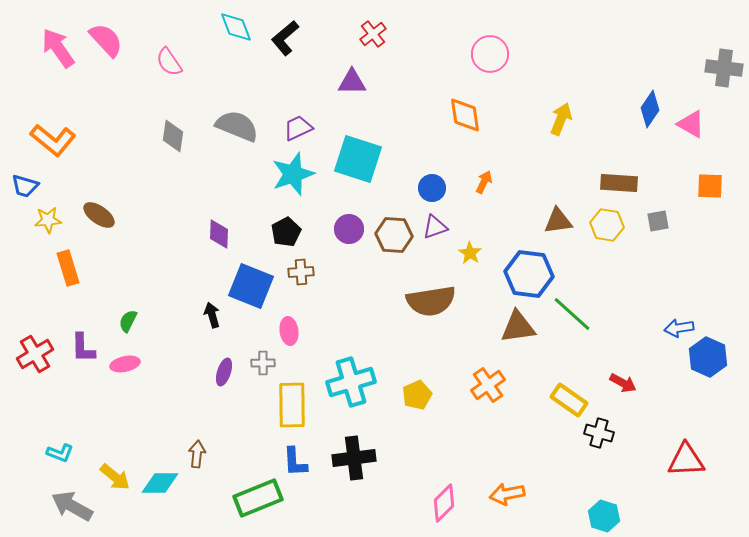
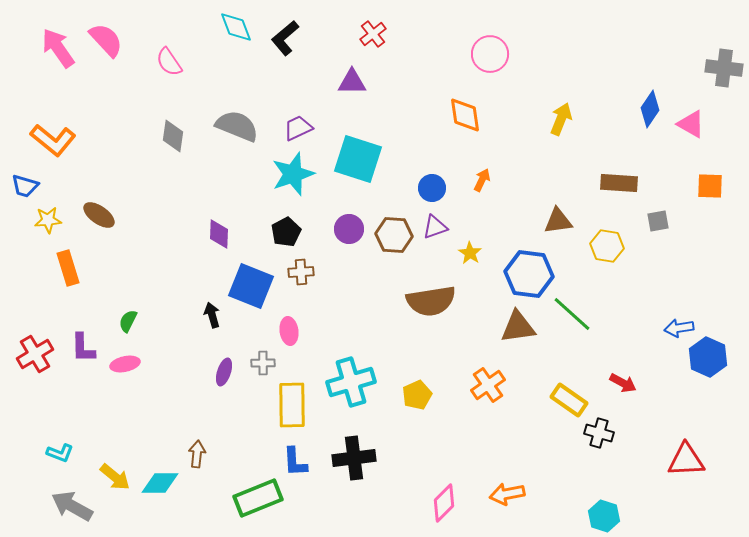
orange arrow at (484, 182): moved 2 px left, 2 px up
yellow hexagon at (607, 225): moved 21 px down
